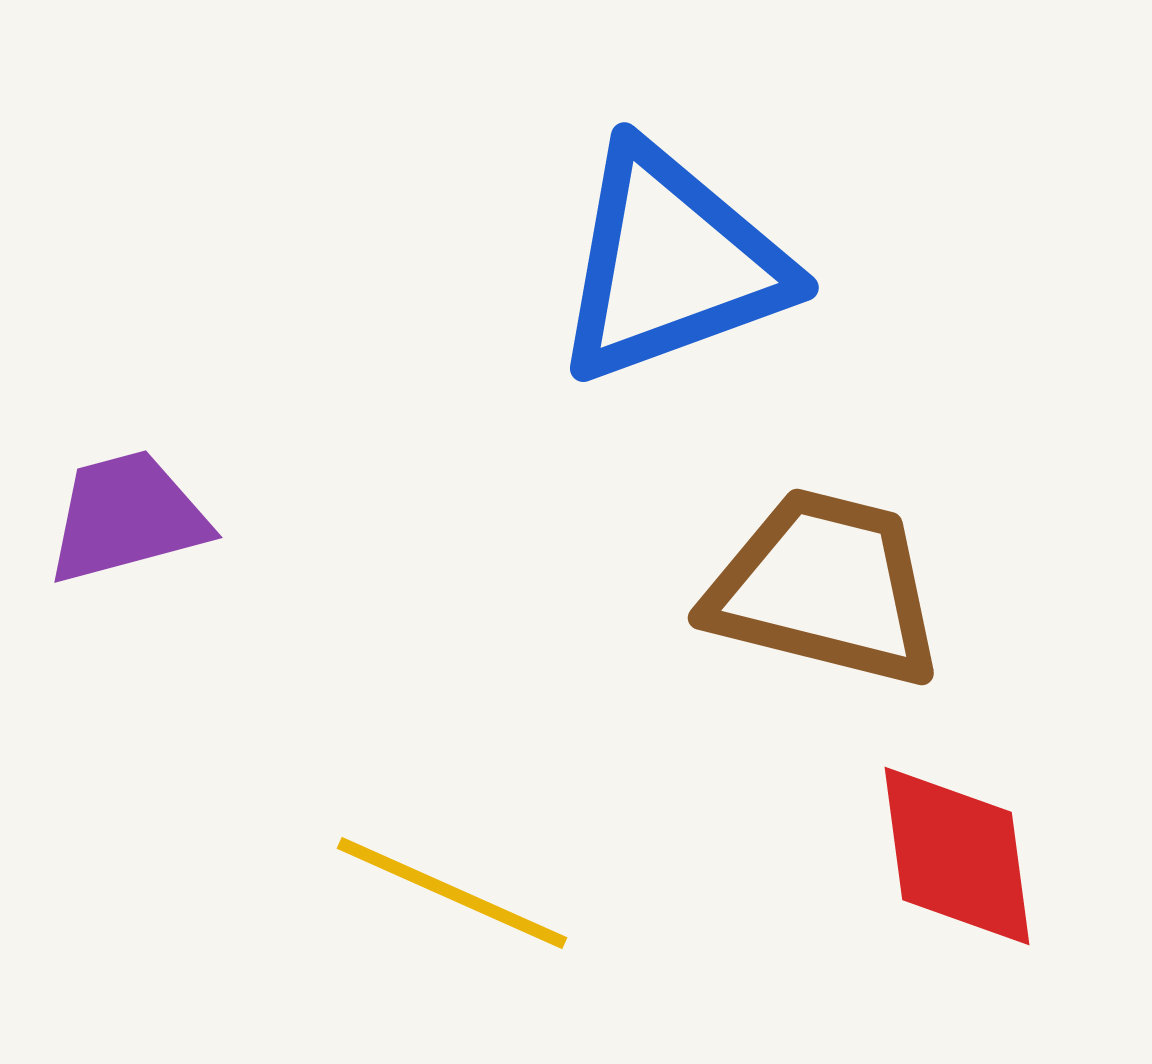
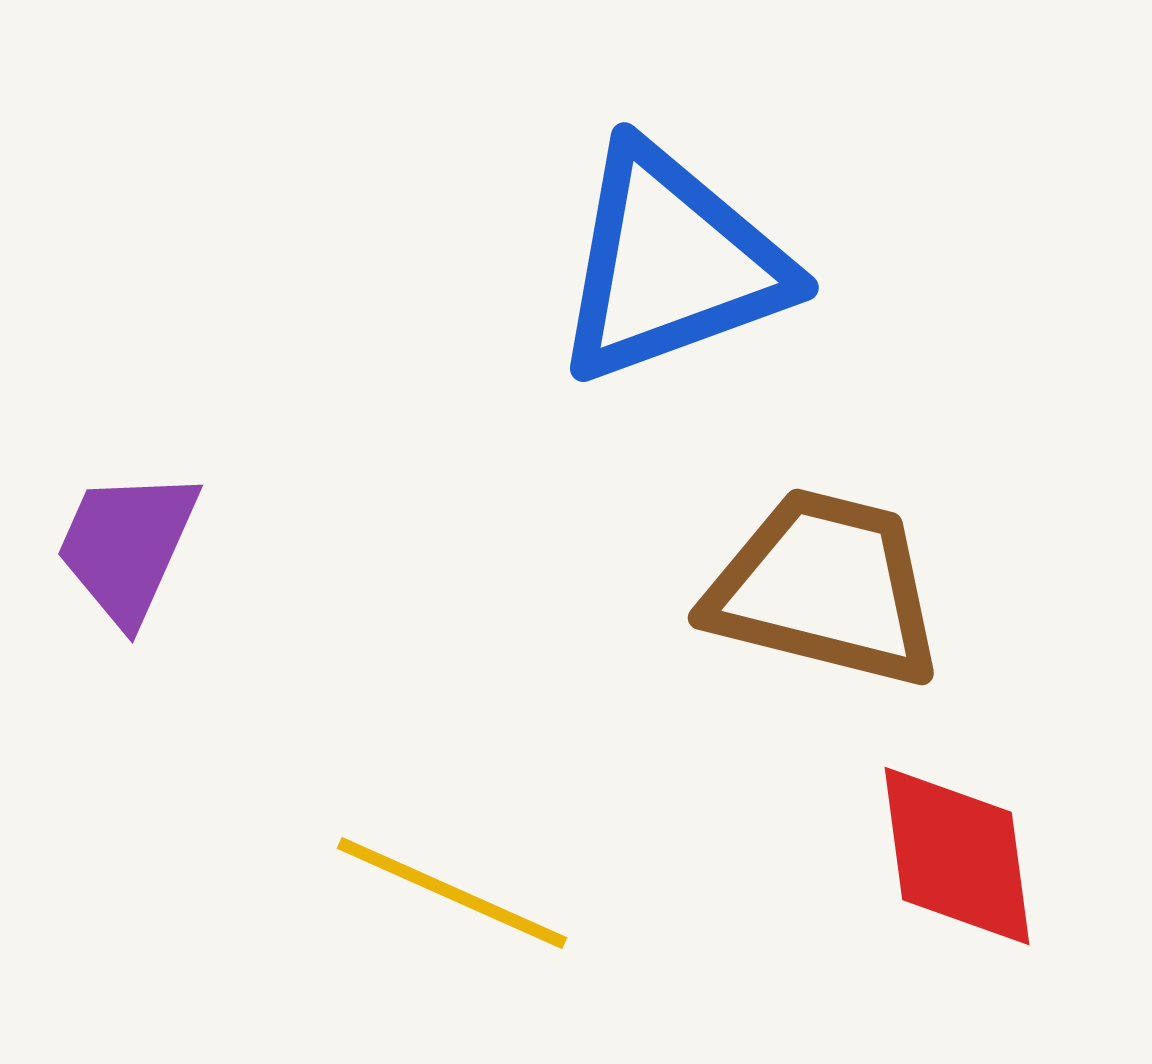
purple trapezoid: moved 29 px down; rotated 51 degrees counterclockwise
